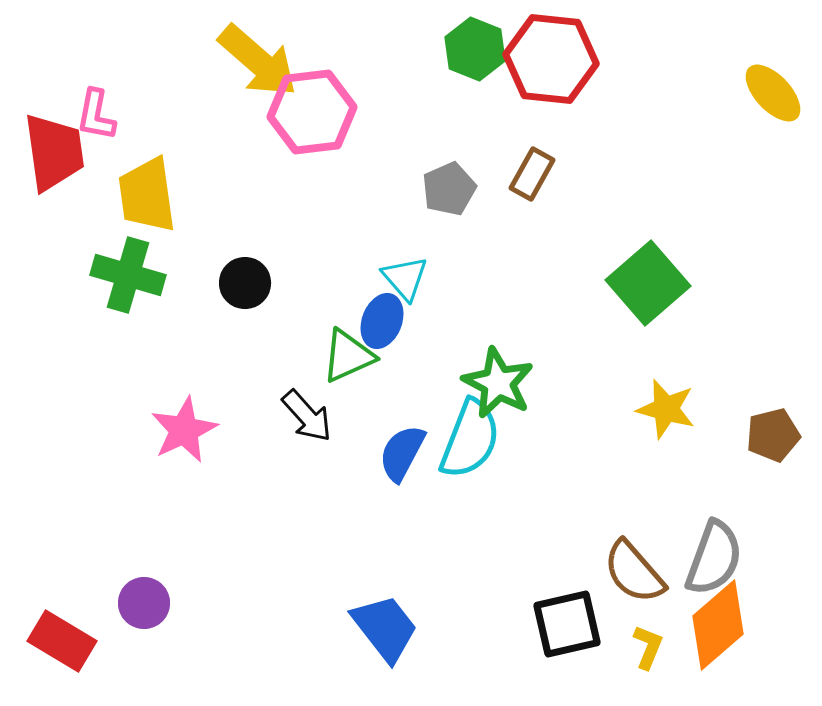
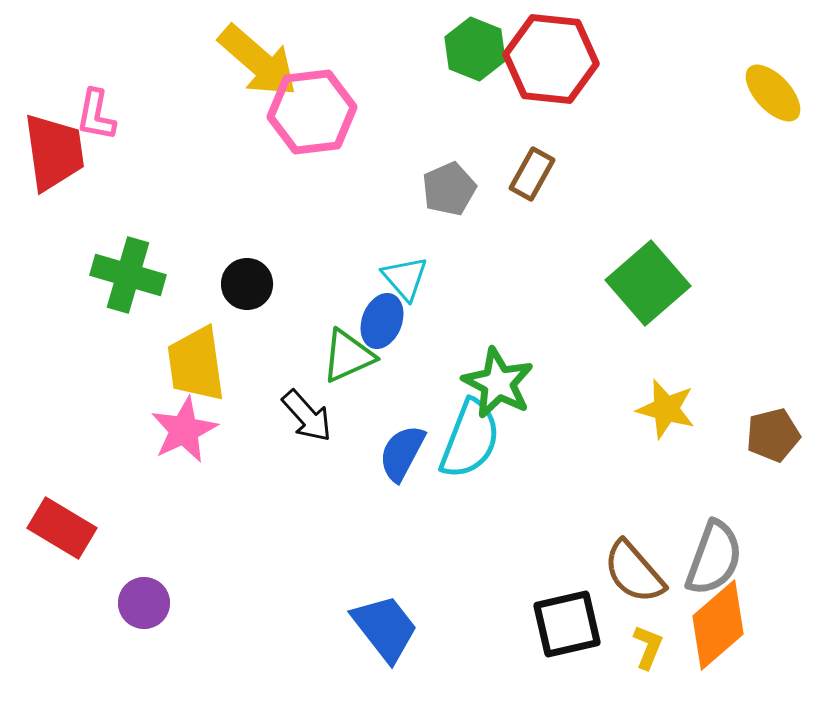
yellow trapezoid: moved 49 px right, 169 px down
black circle: moved 2 px right, 1 px down
red rectangle: moved 113 px up
